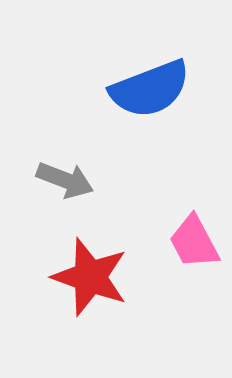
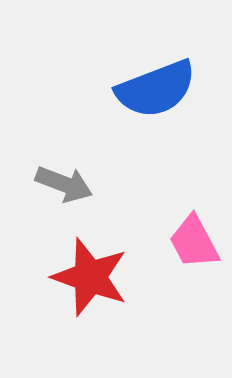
blue semicircle: moved 6 px right
gray arrow: moved 1 px left, 4 px down
